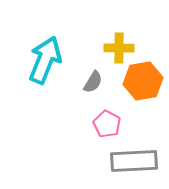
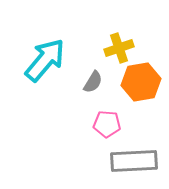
yellow cross: rotated 20 degrees counterclockwise
cyan arrow: rotated 18 degrees clockwise
orange hexagon: moved 2 px left, 1 px down
pink pentagon: rotated 24 degrees counterclockwise
